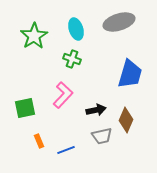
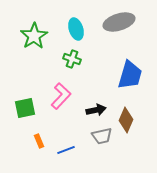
blue trapezoid: moved 1 px down
pink L-shape: moved 2 px left, 1 px down
